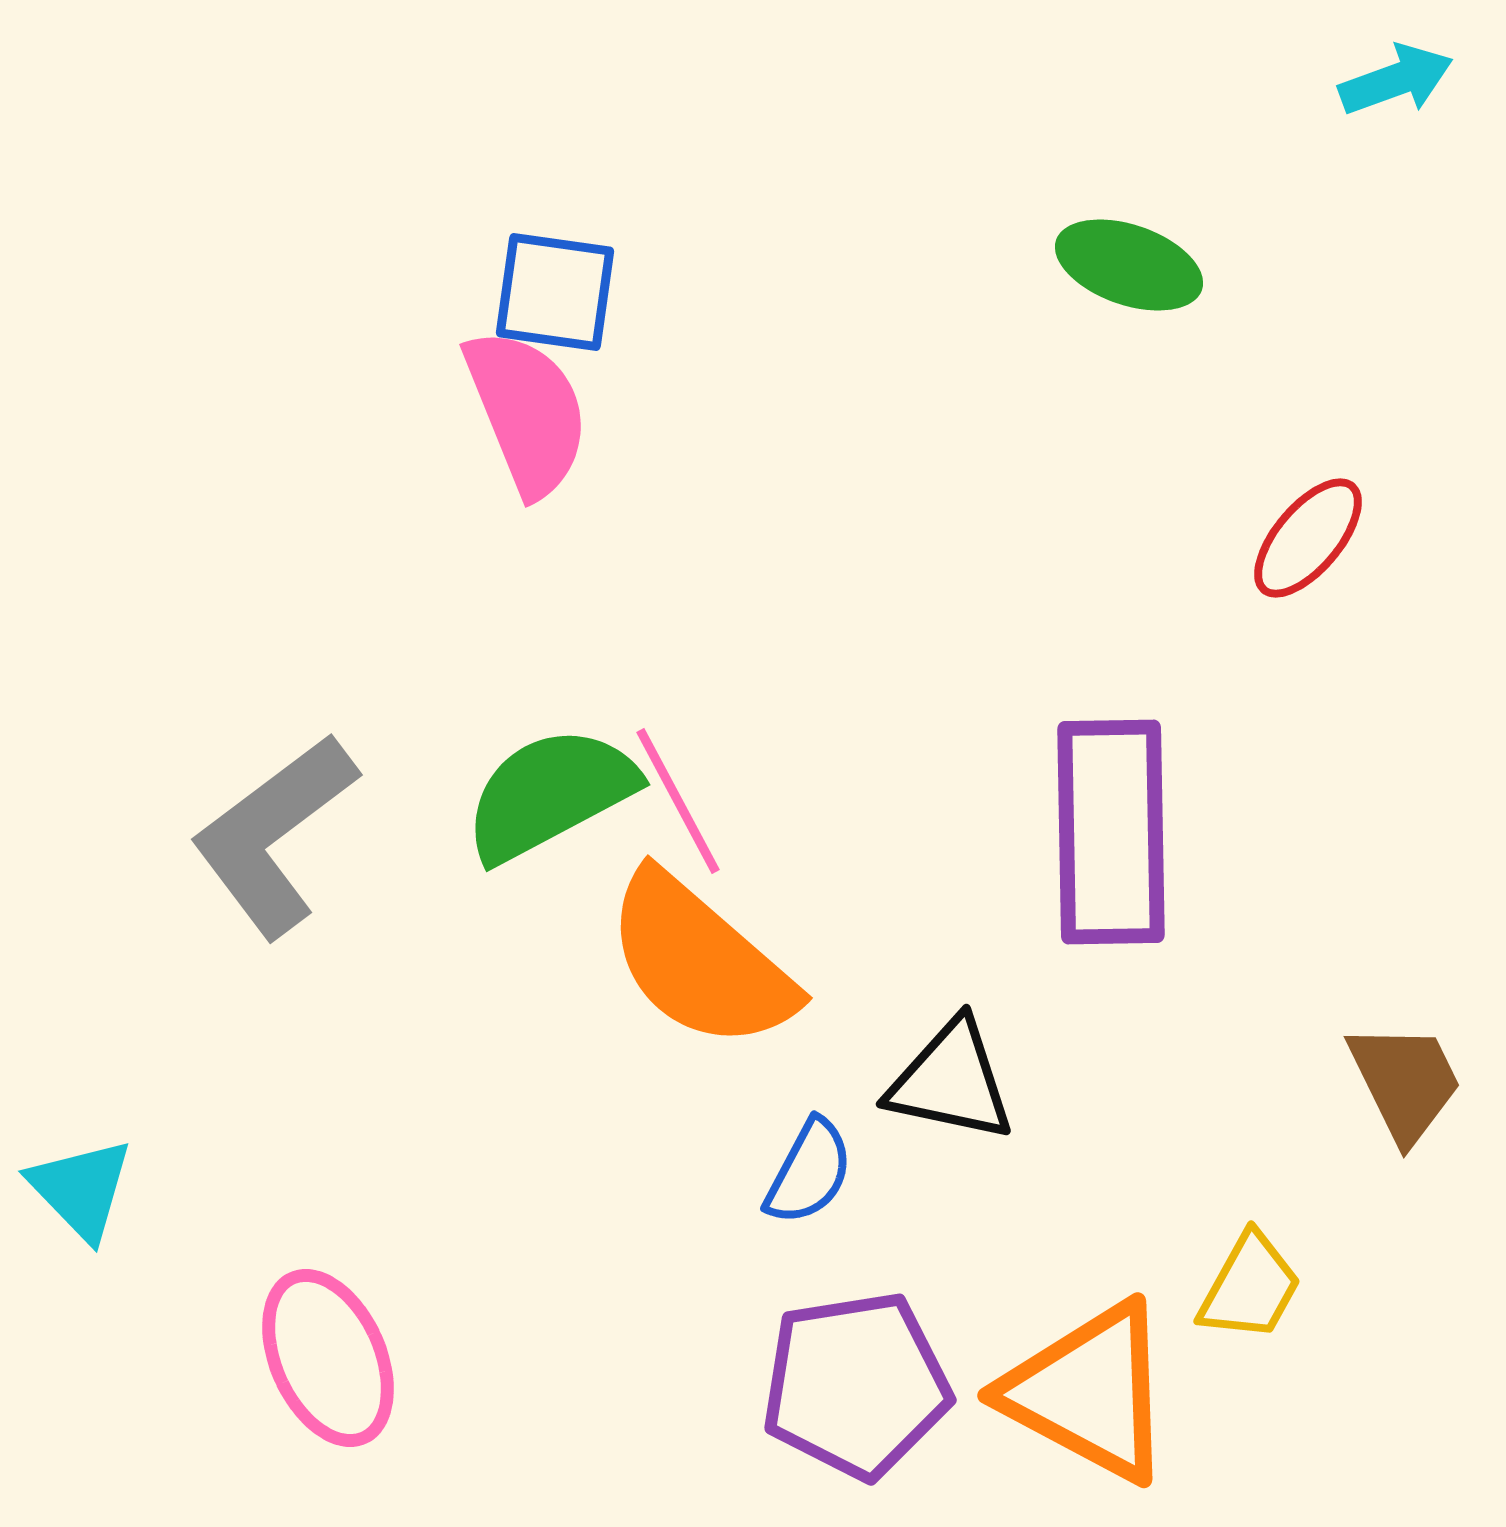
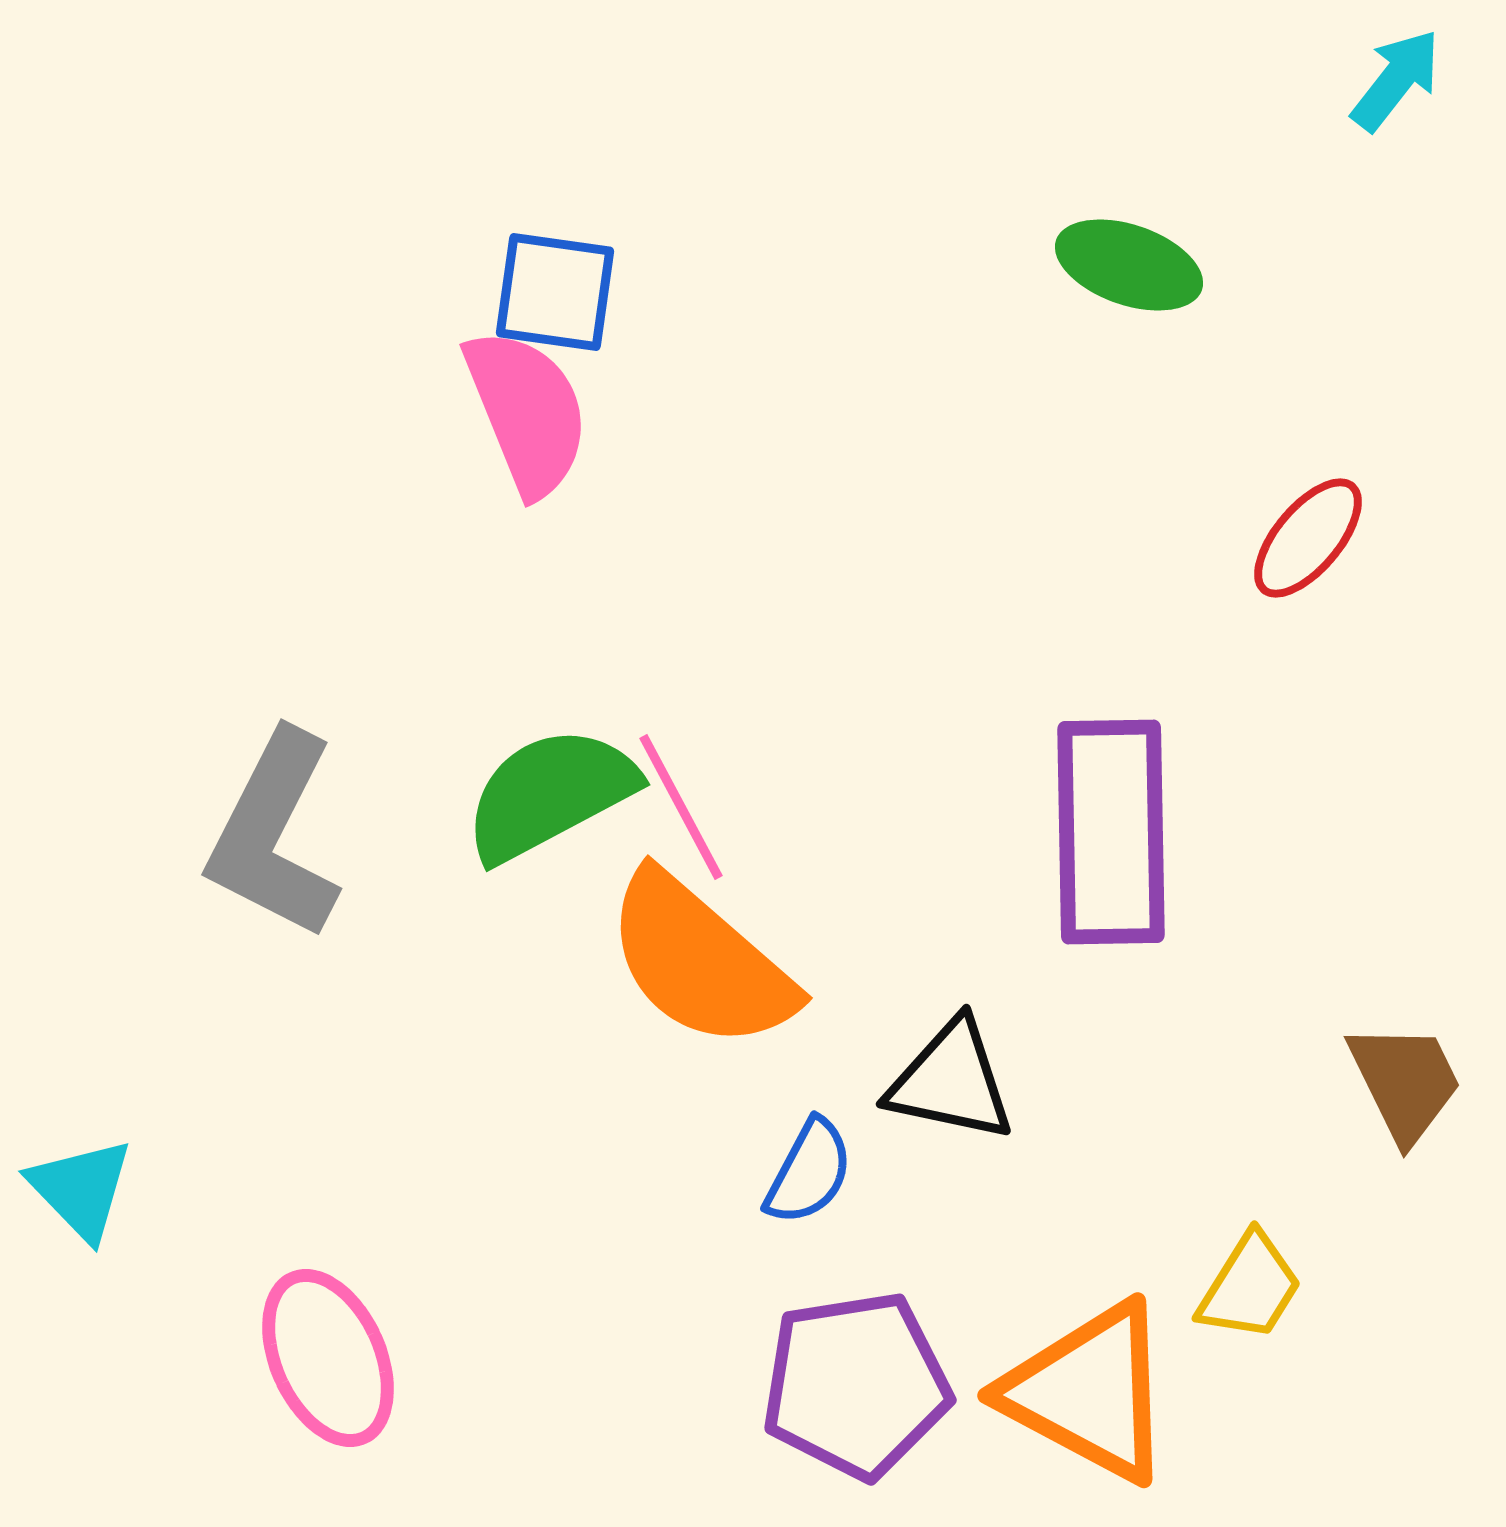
cyan arrow: rotated 32 degrees counterclockwise
pink line: moved 3 px right, 6 px down
gray L-shape: rotated 26 degrees counterclockwise
yellow trapezoid: rotated 3 degrees clockwise
